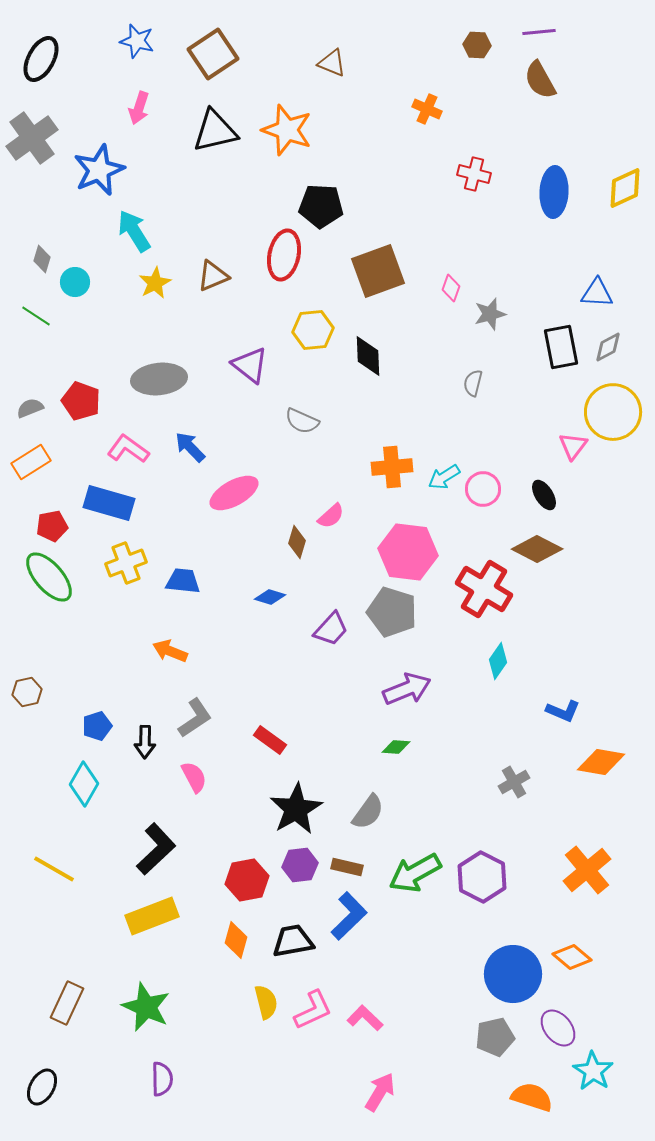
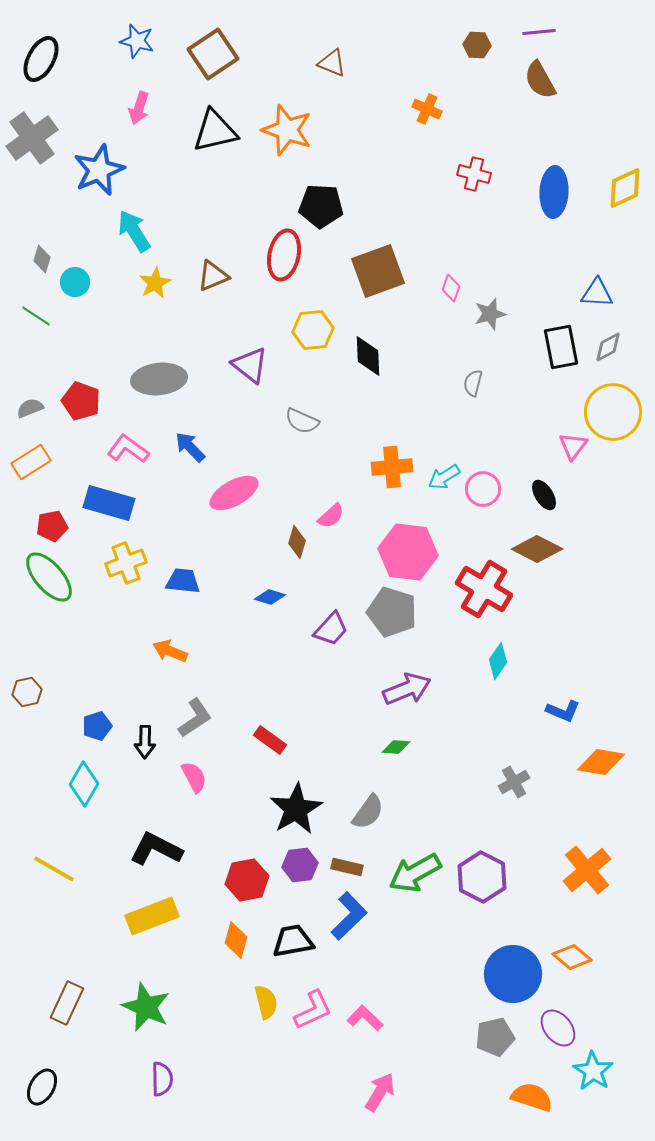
black L-shape at (156, 849): rotated 110 degrees counterclockwise
